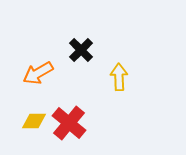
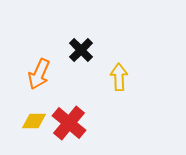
orange arrow: moved 1 px right, 1 px down; rotated 36 degrees counterclockwise
